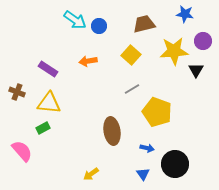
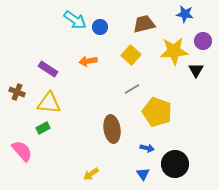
blue circle: moved 1 px right, 1 px down
brown ellipse: moved 2 px up
